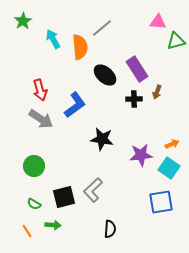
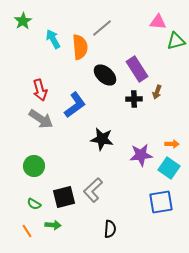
orange arrow: rotated 24 degrees clockwise
